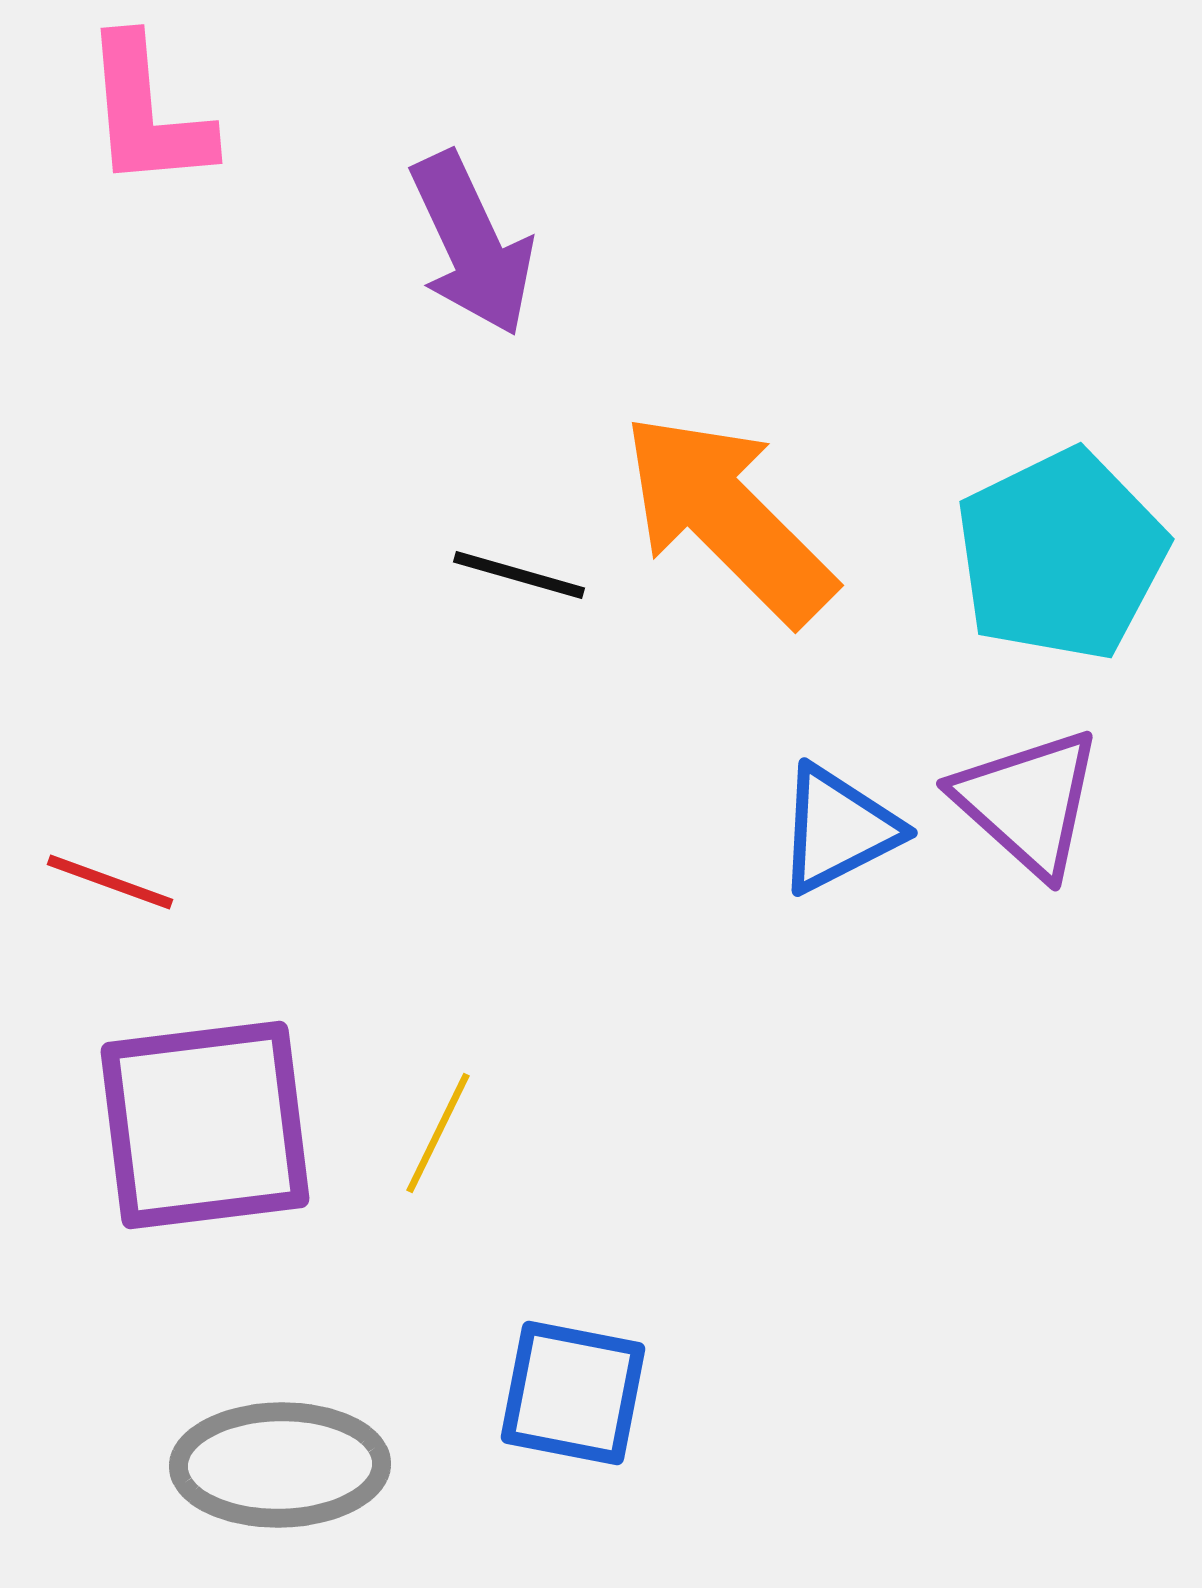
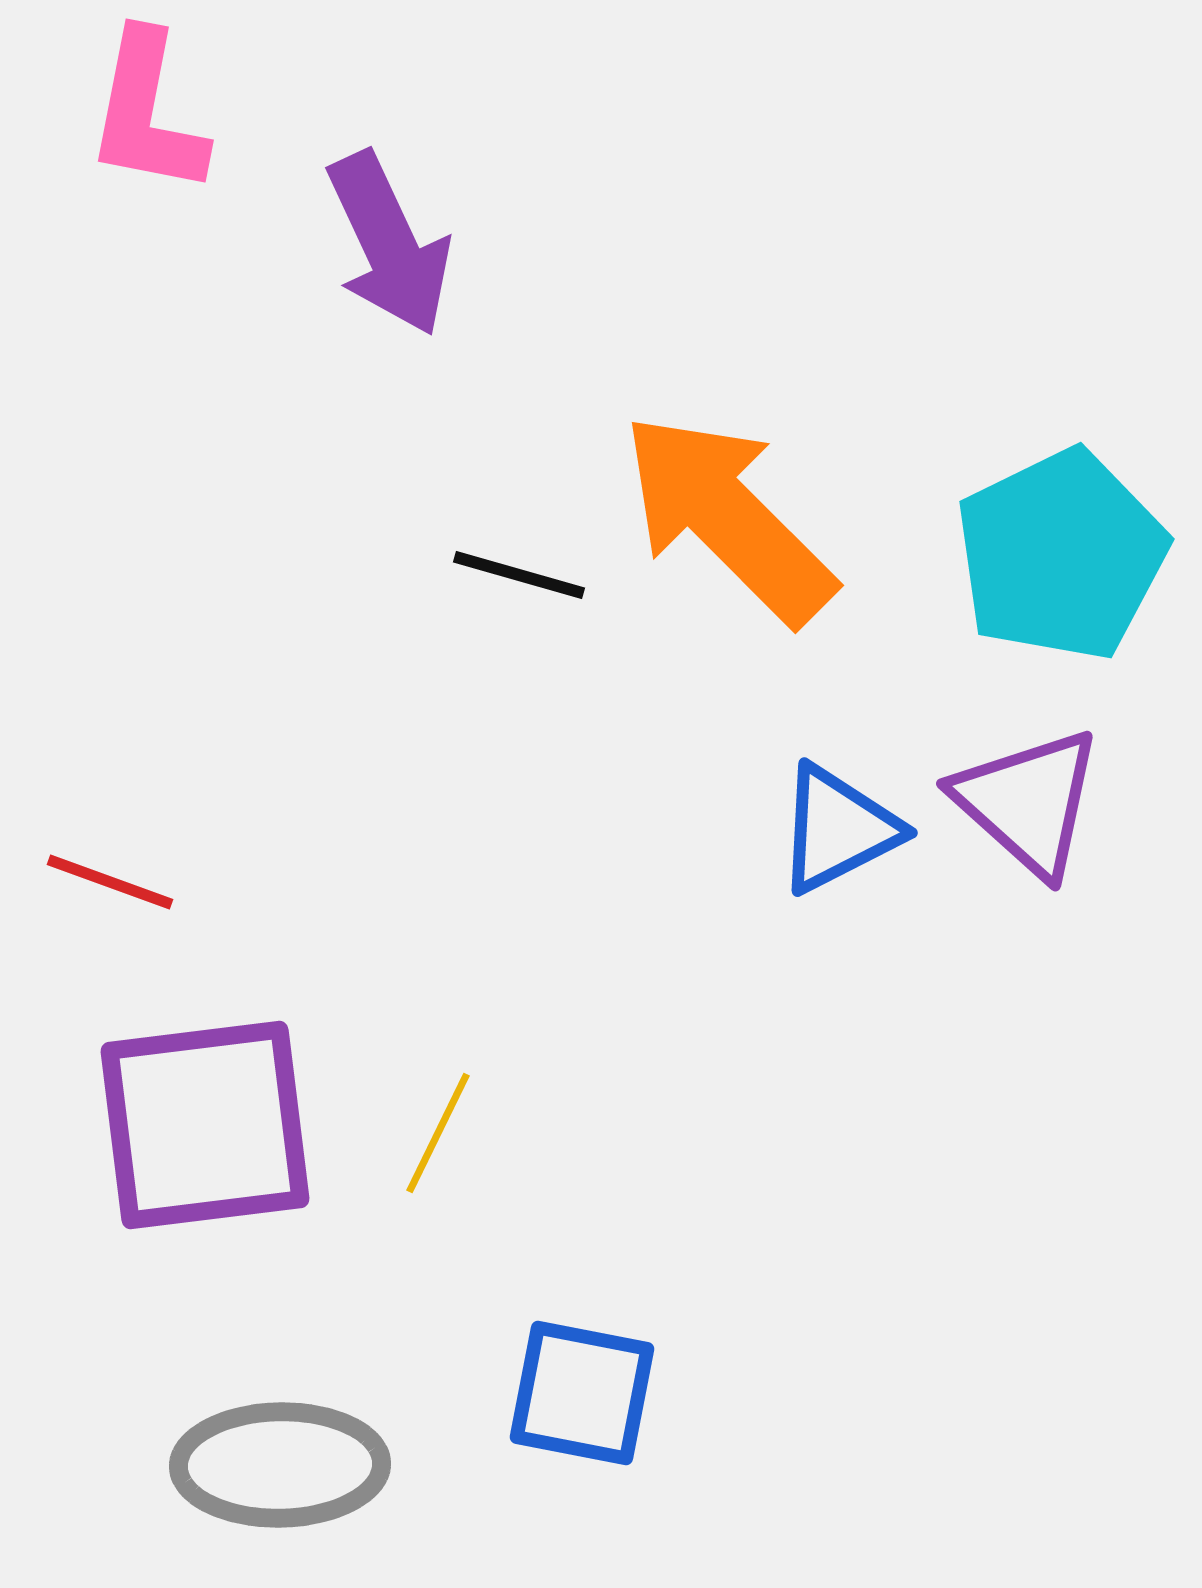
pink L-shape: rotated 16 degrees clockwise
purple arrow: moved 83 px left
blue square: moved 9 px right
